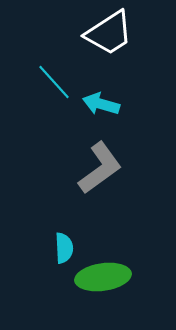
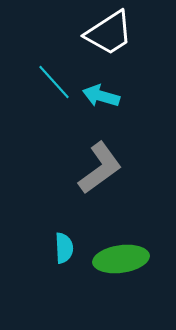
cyan arrow: moved 8 px up
green ellipse: moved 18 px right, 18 px up
